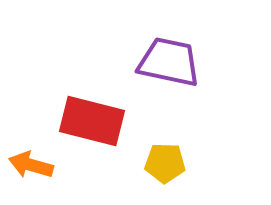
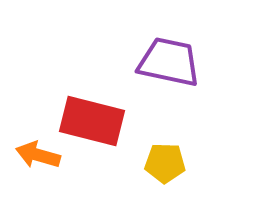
orange arrow: moved 7 px right, 10 px up
